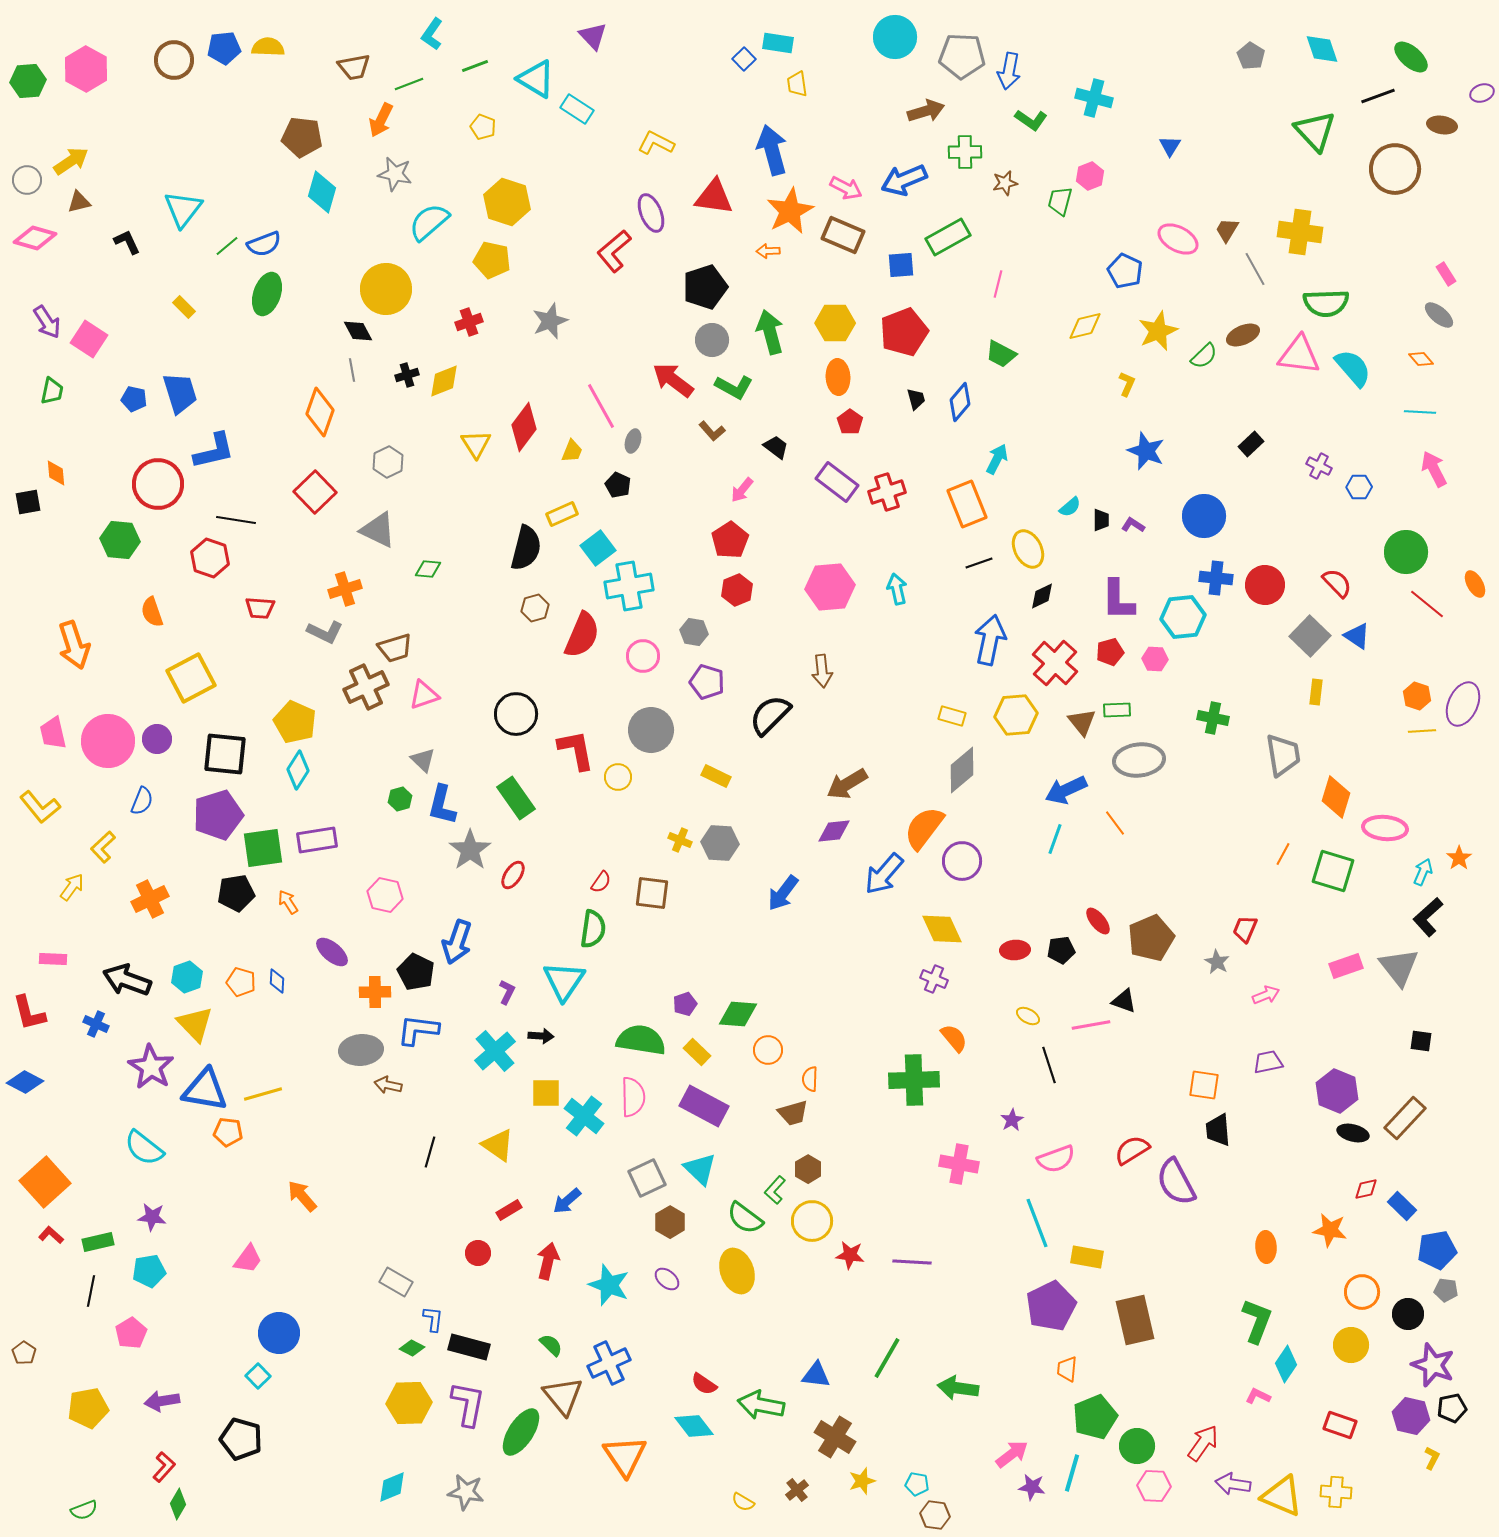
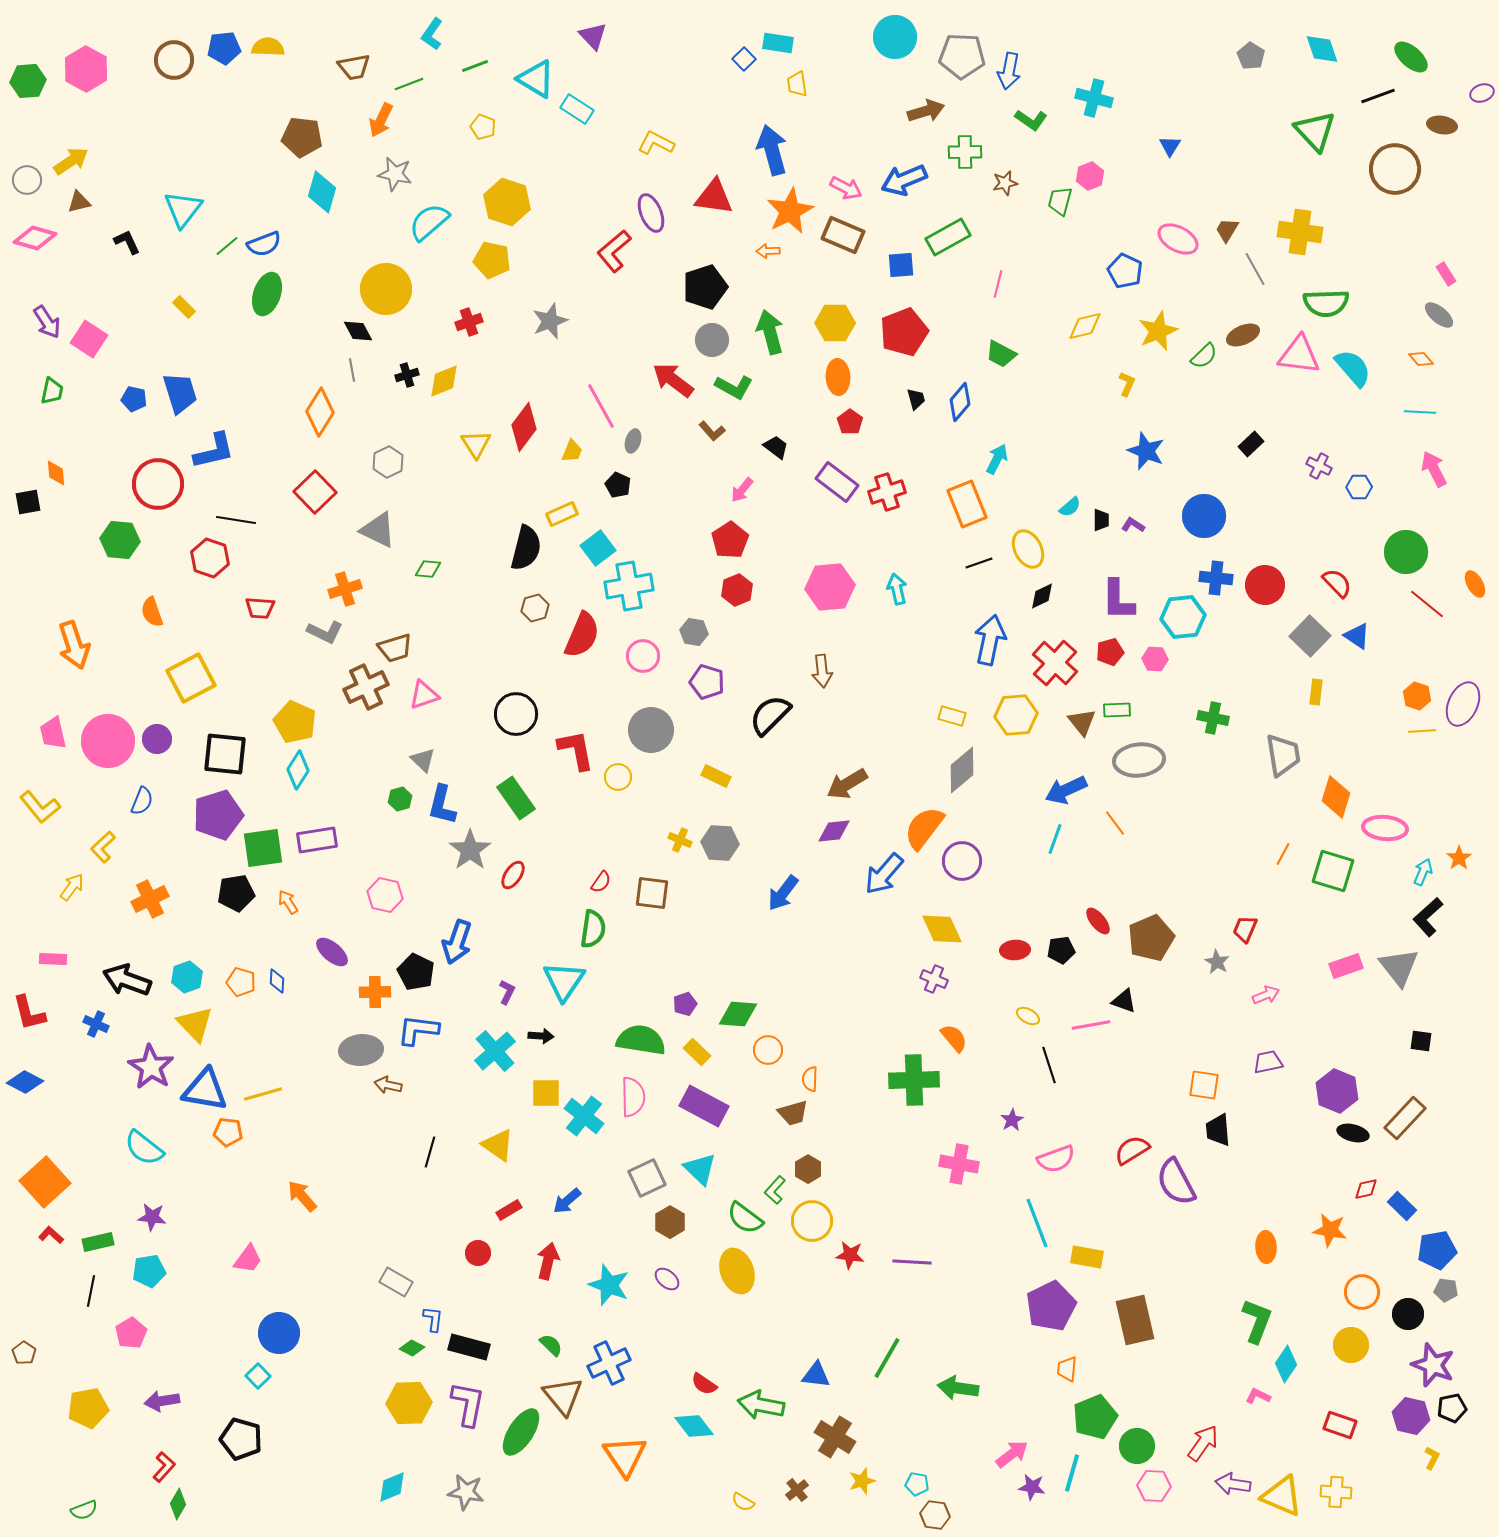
orange diamond at (320, 412): rotated 12 degrees clockwise
